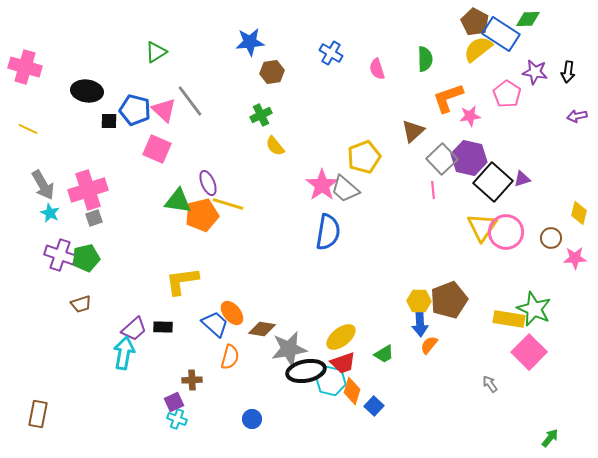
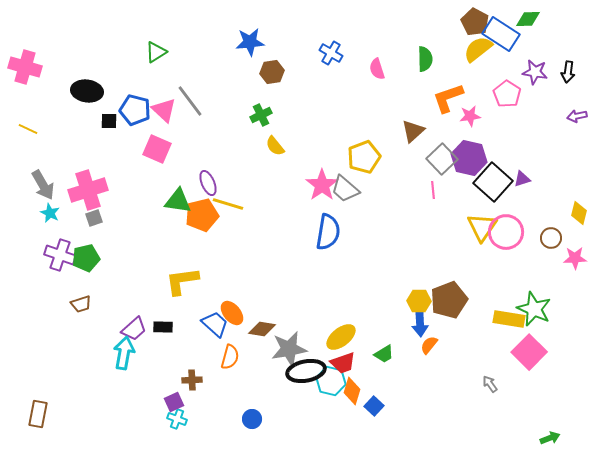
green arrow at (550, 438): rotated 30 degrees clockwise
